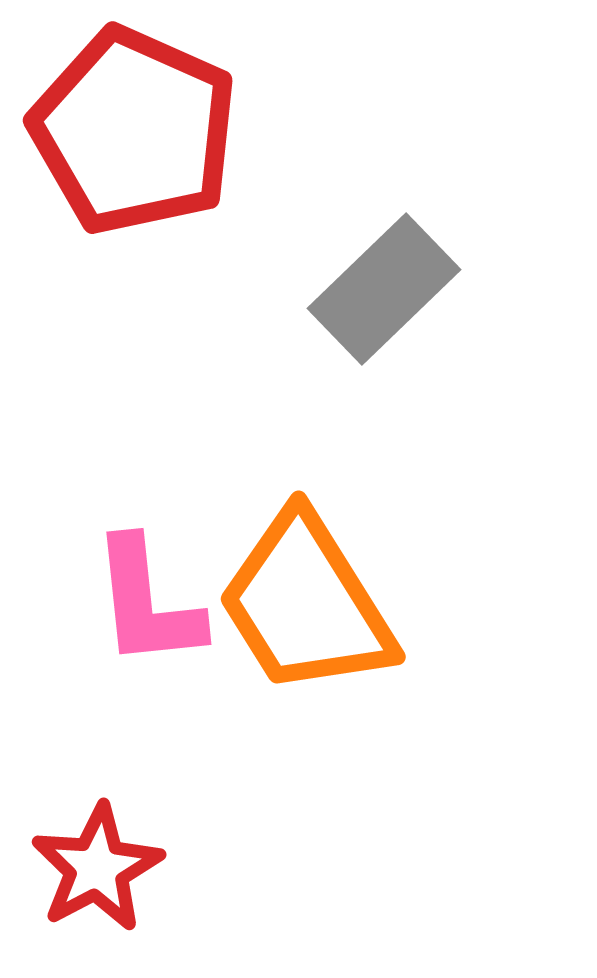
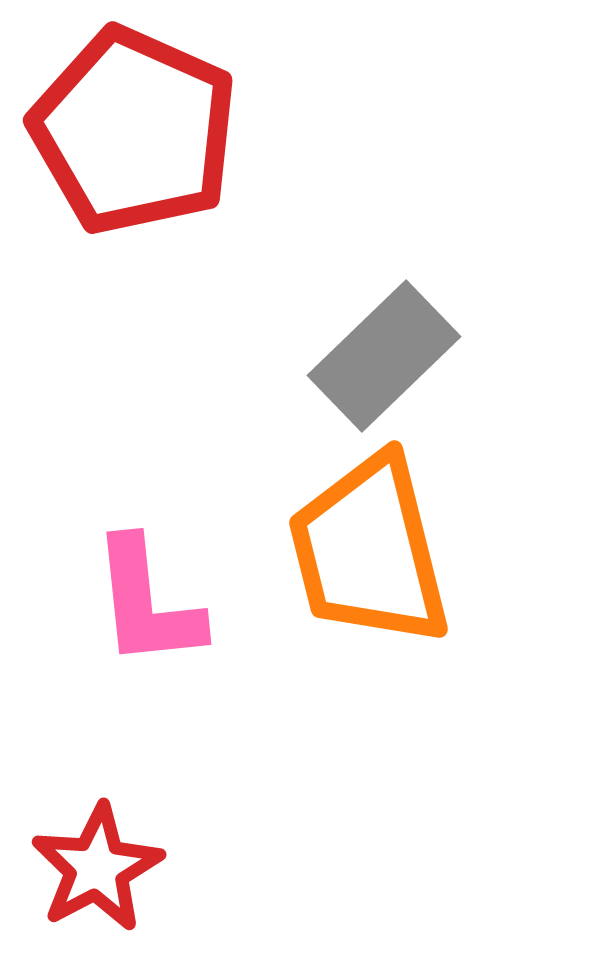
gray rectangle: moved 67 px down
orange trapezoid: moved 63 px right, 53 px up; rotated 18 degrees clockwise
